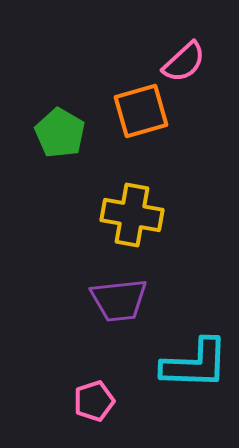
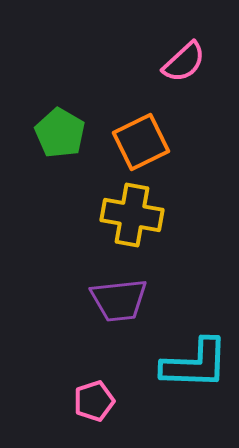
orange square: moved 31 px down; rotated 10 degrees counterclockwise
